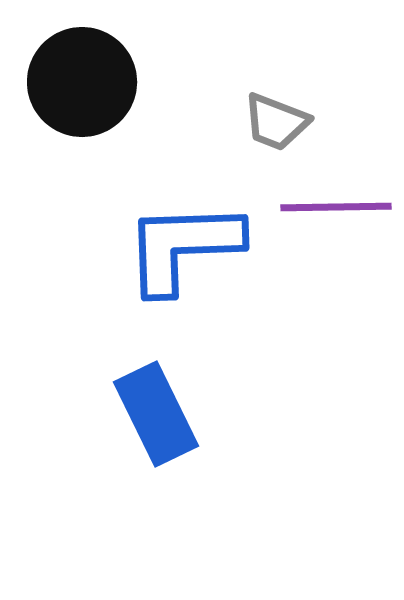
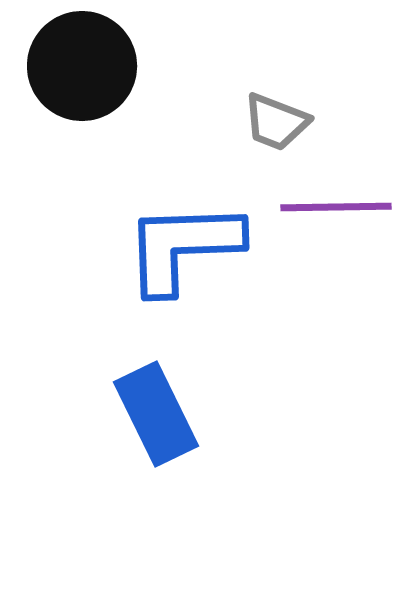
black circle: moved 16 px up
